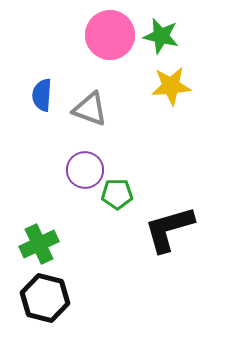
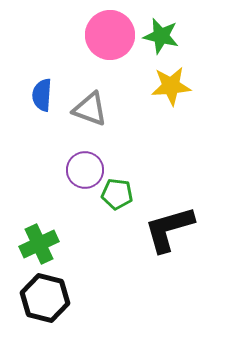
green pentagon: rotated 8 degrees clockwise
